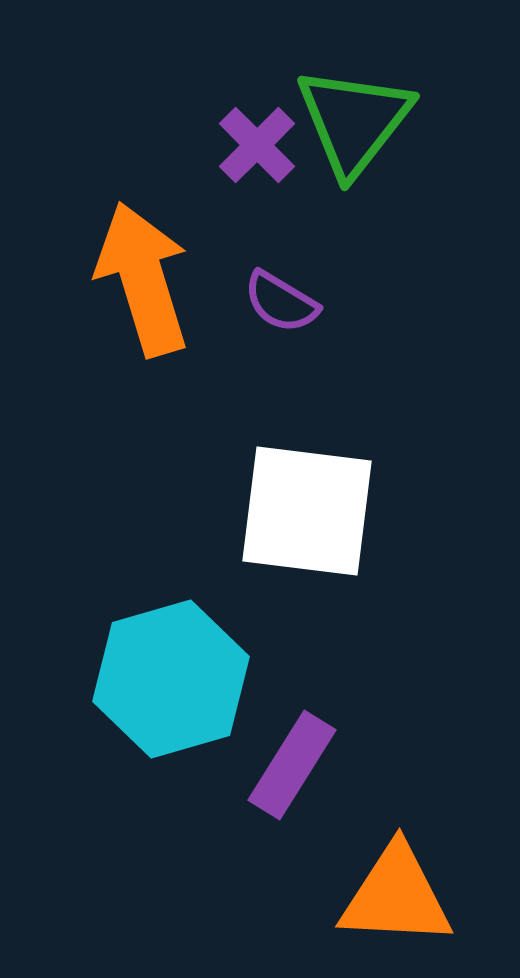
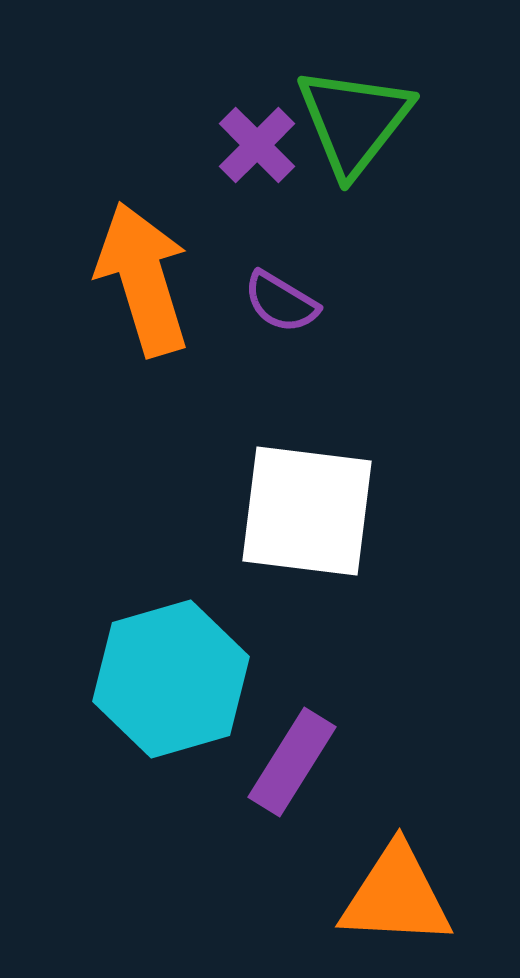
purple rectangle: moved 3 px up
